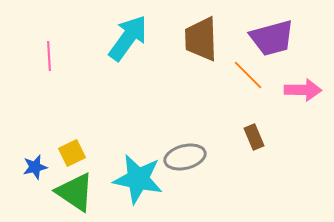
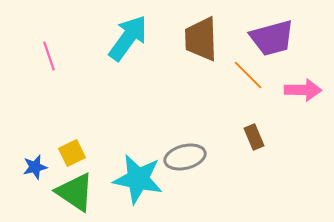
pink line: rotated 16 degrees counterclockwise
